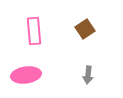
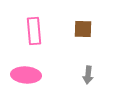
brown square: moved 2 px left; rotated 36 degrees clockwise
pink ellipse: rotated 12 degrees clockwise
